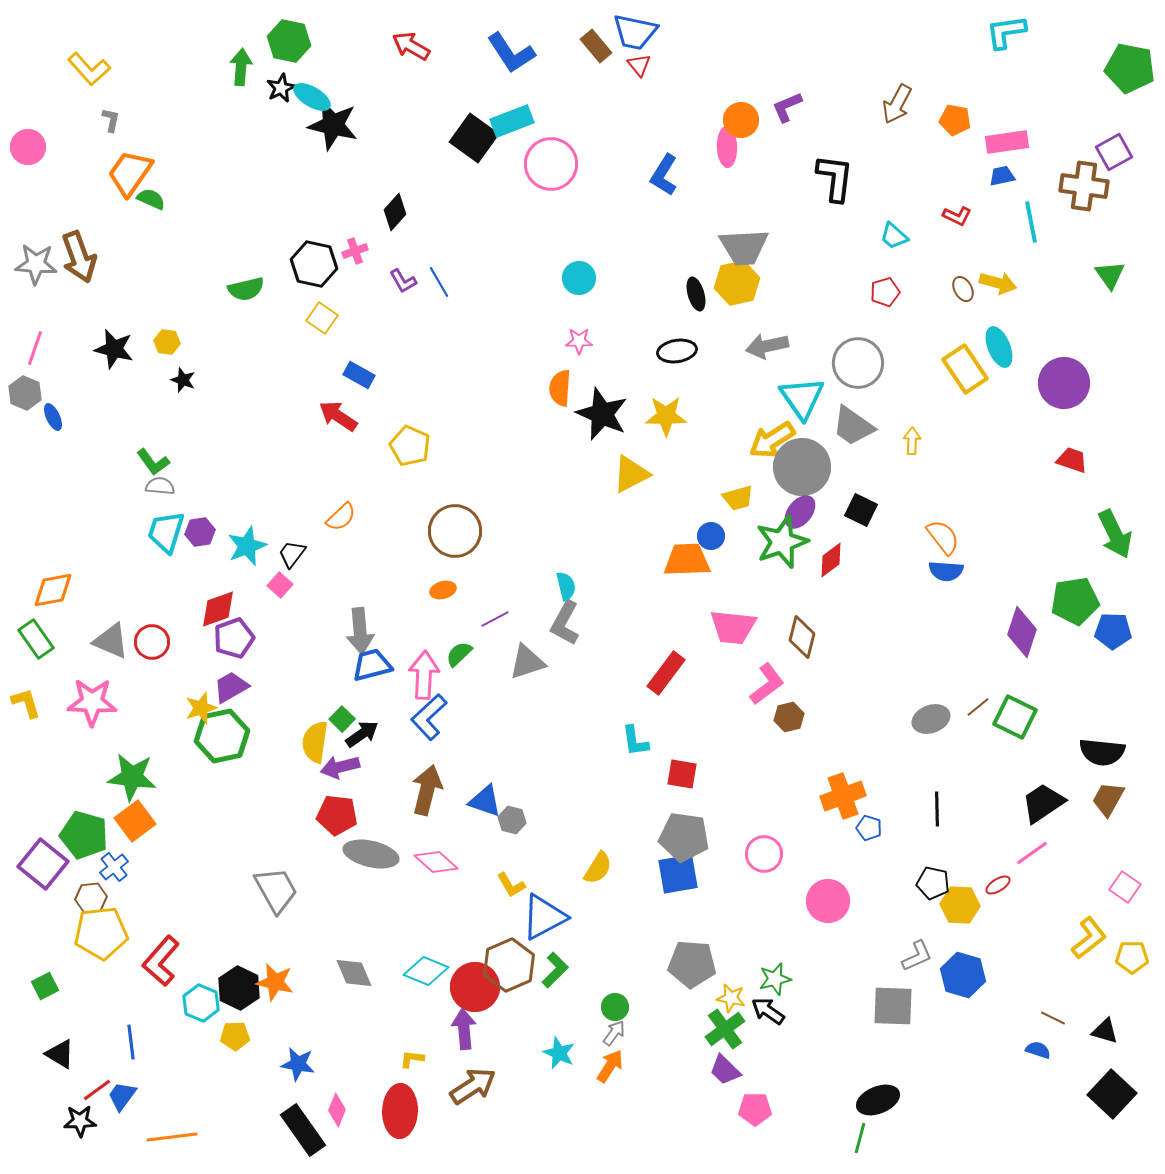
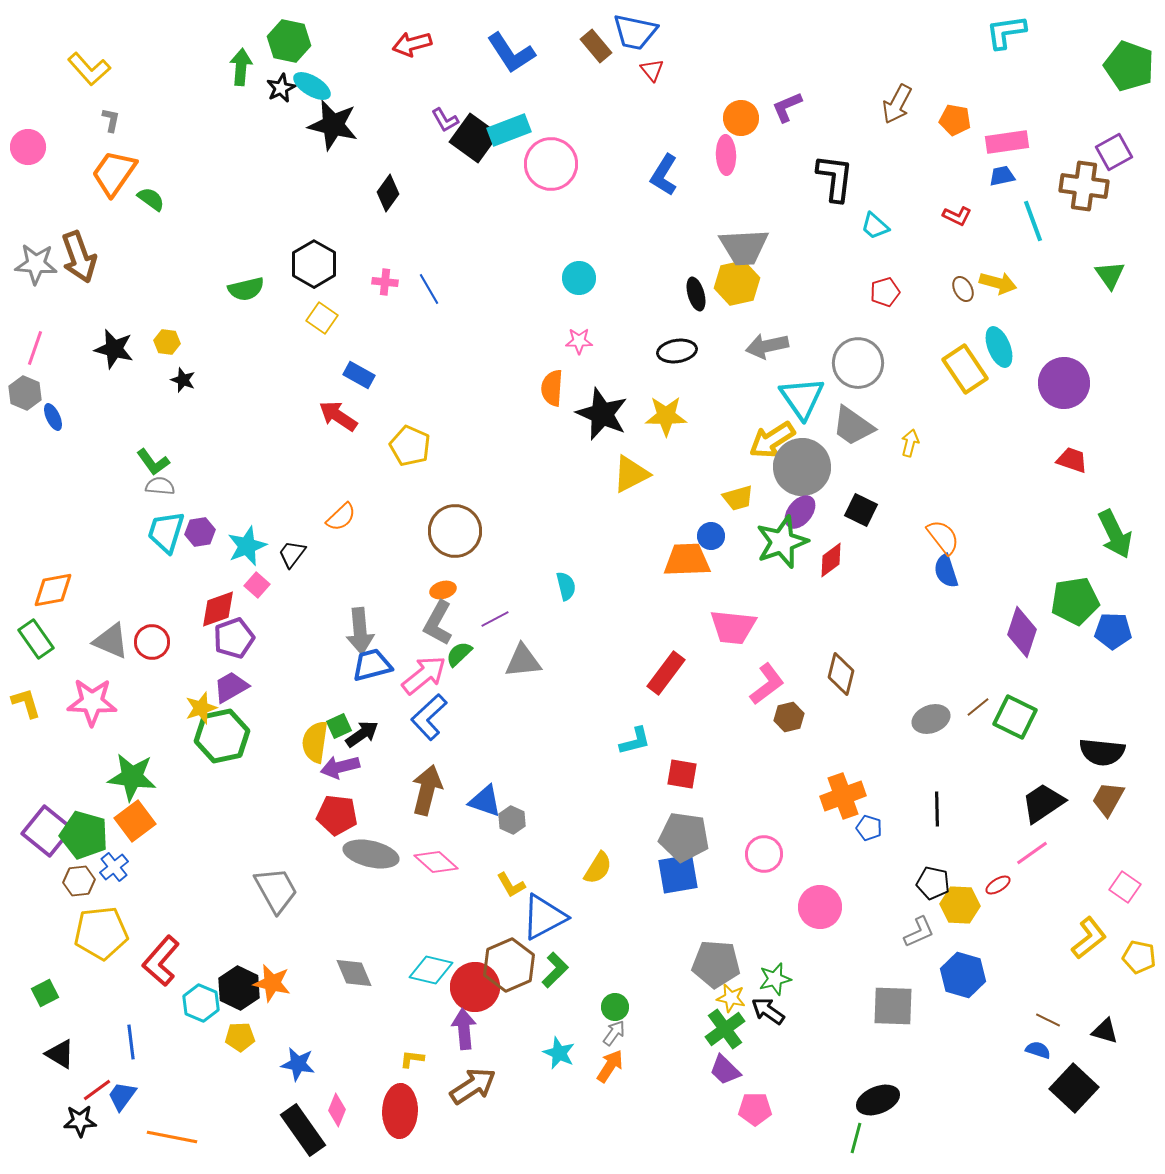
red arrow at (411, 46): moved 1 px right, 2 px up; rotated 45 degrees counterclockwise
red triangle at (639, 65): moved 13 px right, 5 px down
green pentagon at (1130, 68): moved 1 px left, 2 px up; rotated 9 degrees clockwise
cyan ellipse at (312, 97): moved 11 px up
orange circle at (741, 120): moved 2 px up
cyan rectangle at (512, 121): moved 3 px left, 9 px down
pink ellipse at (727, 147): moved 1 px left, 8 px down
orange trapezoid at (130, 173): moved 16 px left
green semicircle at (151, 199): rotated 12 degrees clockwise
black diamond at (395, 212): moved 7 px left, 19 px up; rotated 6 degrees counterclockwise
cyan line at (1031, 222): moved 2 px right, 1 px up; rotated 9 degrees counterclockwise
cyan trapezoid at (894, 236): moved 19 px left, 10 px up
pink cross at (355, 251): moved 30 px right, 31 px down; rotated 25 degrees clockwise
black hexagon at (314, 264): rotated 18 degrees clockwise
purple L-shape at (403, 281): moved 42 px right, 161 px up
blue line at (439, 282): moved 10 px left, 7 px down
orange semicircle at (560, 388): moved 8 px left
yellow arrow at (912, 441): moved 2 px left, 2 px down; rotated 12 degrees clockwise
blue semicircle at (946, 571): rotated 68 degrees clockwise
pink square at (280, 585): moved 23 px left
gray L-shape at (565, 623): moved 127 px left
brown diamond at (802, 637): moved 39 px right, 37 px down
gray triangle at (527, 662): moved 4 px left, 1 px up; rotated 12 degrees clockwise
pink arrow at (424, 675): rotated 48 degrees clockwise
green square at (342, 719): moved 3 px left, 7 px down; rotated 20 degrees clockwise
cyan L-shape at (635, 741): rotated 96 degrees counterclockwise
gray hexagon at (512, 820): rotated 12 degrees clockwise
purple square at (43, 864): moved 4 px right, 33 px up
brown hexagon at (91, 898): moved 12 px left, 17 px up
pink circle at (828, 901): moved 8 px left, 6 px down
gray L-shape at (917, 956): moved 2 px right, 24 px up
yellow pentagon at (1132, 957): moved 7 px right; rotated 12 degrees clockwise
gray pentagon at (692, 964): moved 24 px right
cyan diamond at (426, 971): moved 5 px right, 1 px up; rotated 9 degrees counterclockwise
orange star at (275, 982): moved 3 px left, 1 px down
green square at (45, 986): moved 7 px down
brown line at (1053, 1018): moved 5 px left, 2 px down
yellow pentagon at (235, 1036): moved 5 px right, 1 px down
black square at (1112, 1094): moved 38 px left, 6 px up
orange line at (172, 1137): rotated 18 degrees clockwise
green line at (860, 1138): moved 4 px left
